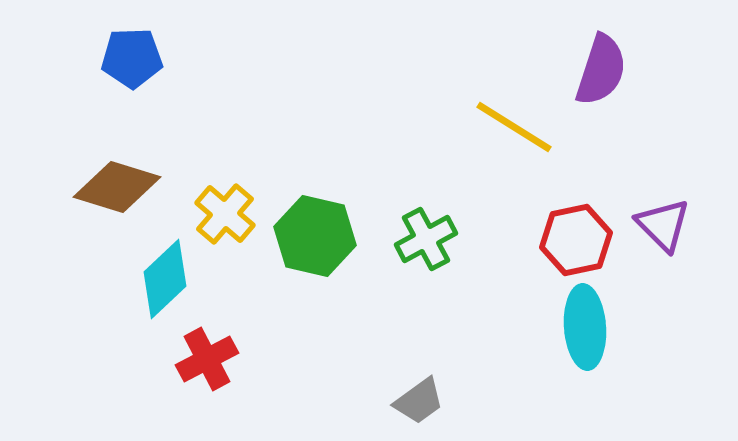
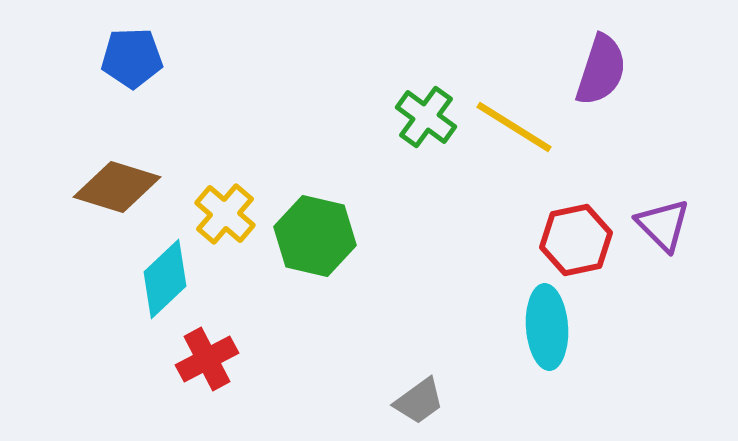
green cross: moved 122 px up; rotated 26 degrees counterclockwise
cyan ellipse: moved 38 px left
